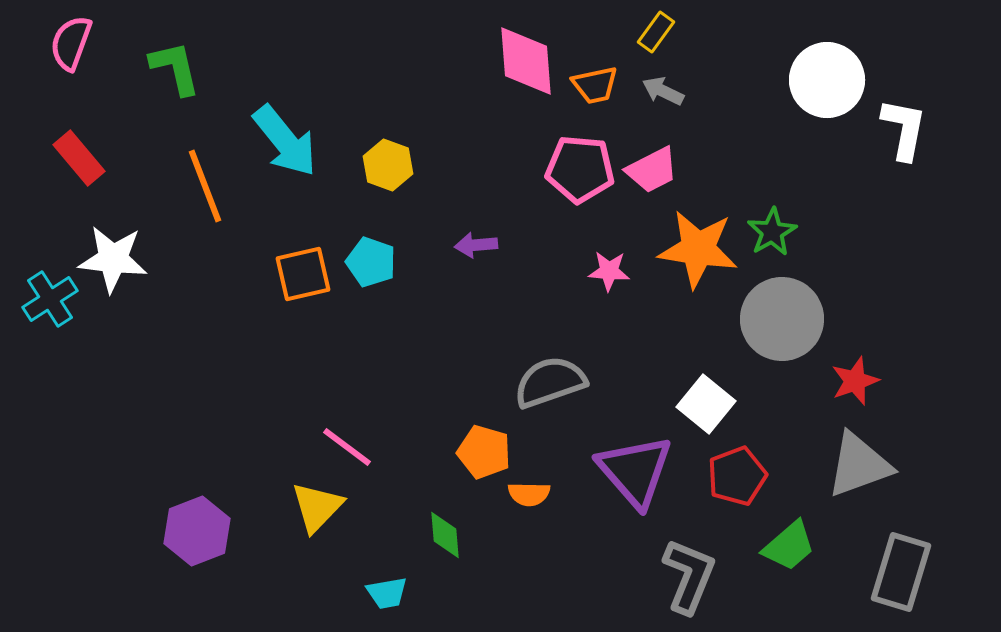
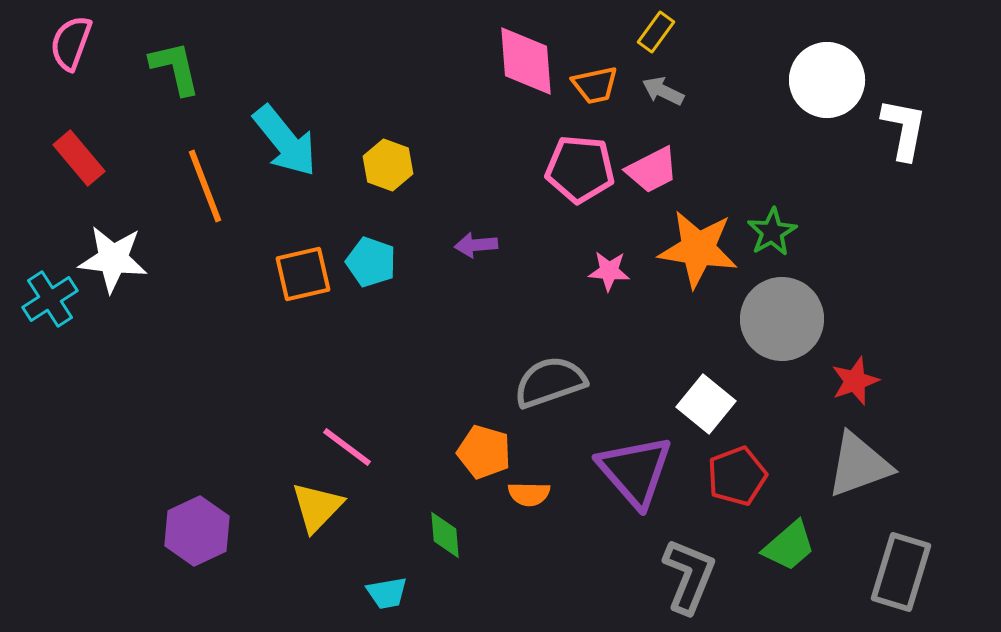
purple hexagon: rotated 4 degrees counterclockwise
